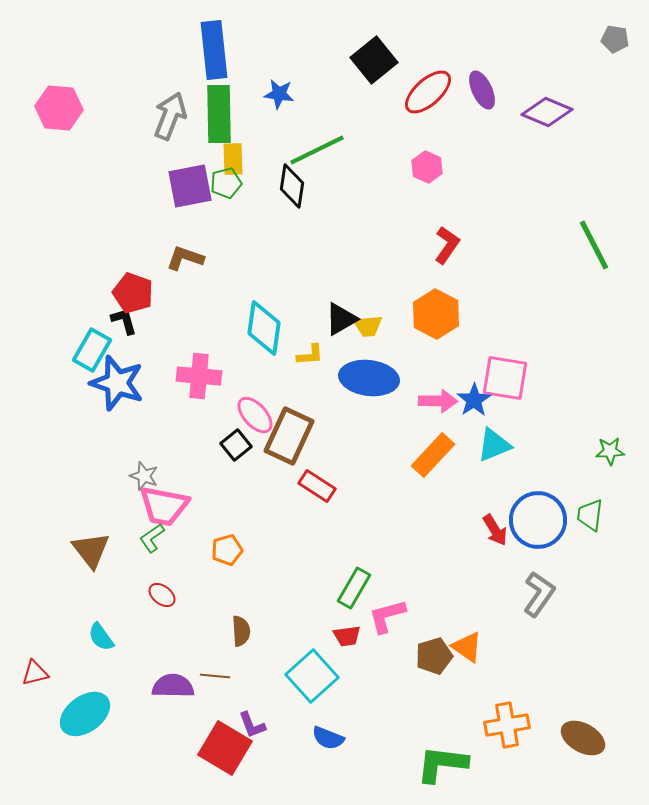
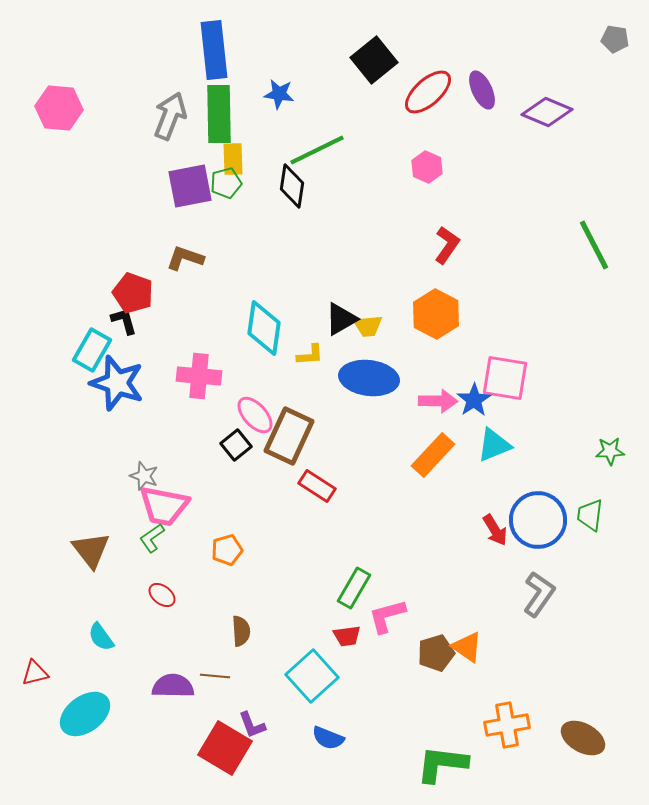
brown pentagon at (434, 656): moved 2 px right, 3 px up
